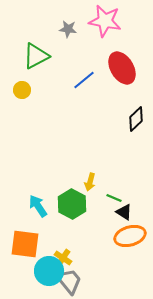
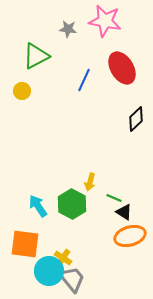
blue line: rotated 25 degrees counterclockwise
yellow circle: moved 1 px down
gray trapezoid: moved 3 px right, 2 px up
